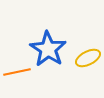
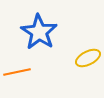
blue star: moved 9 px left, 17 px up
